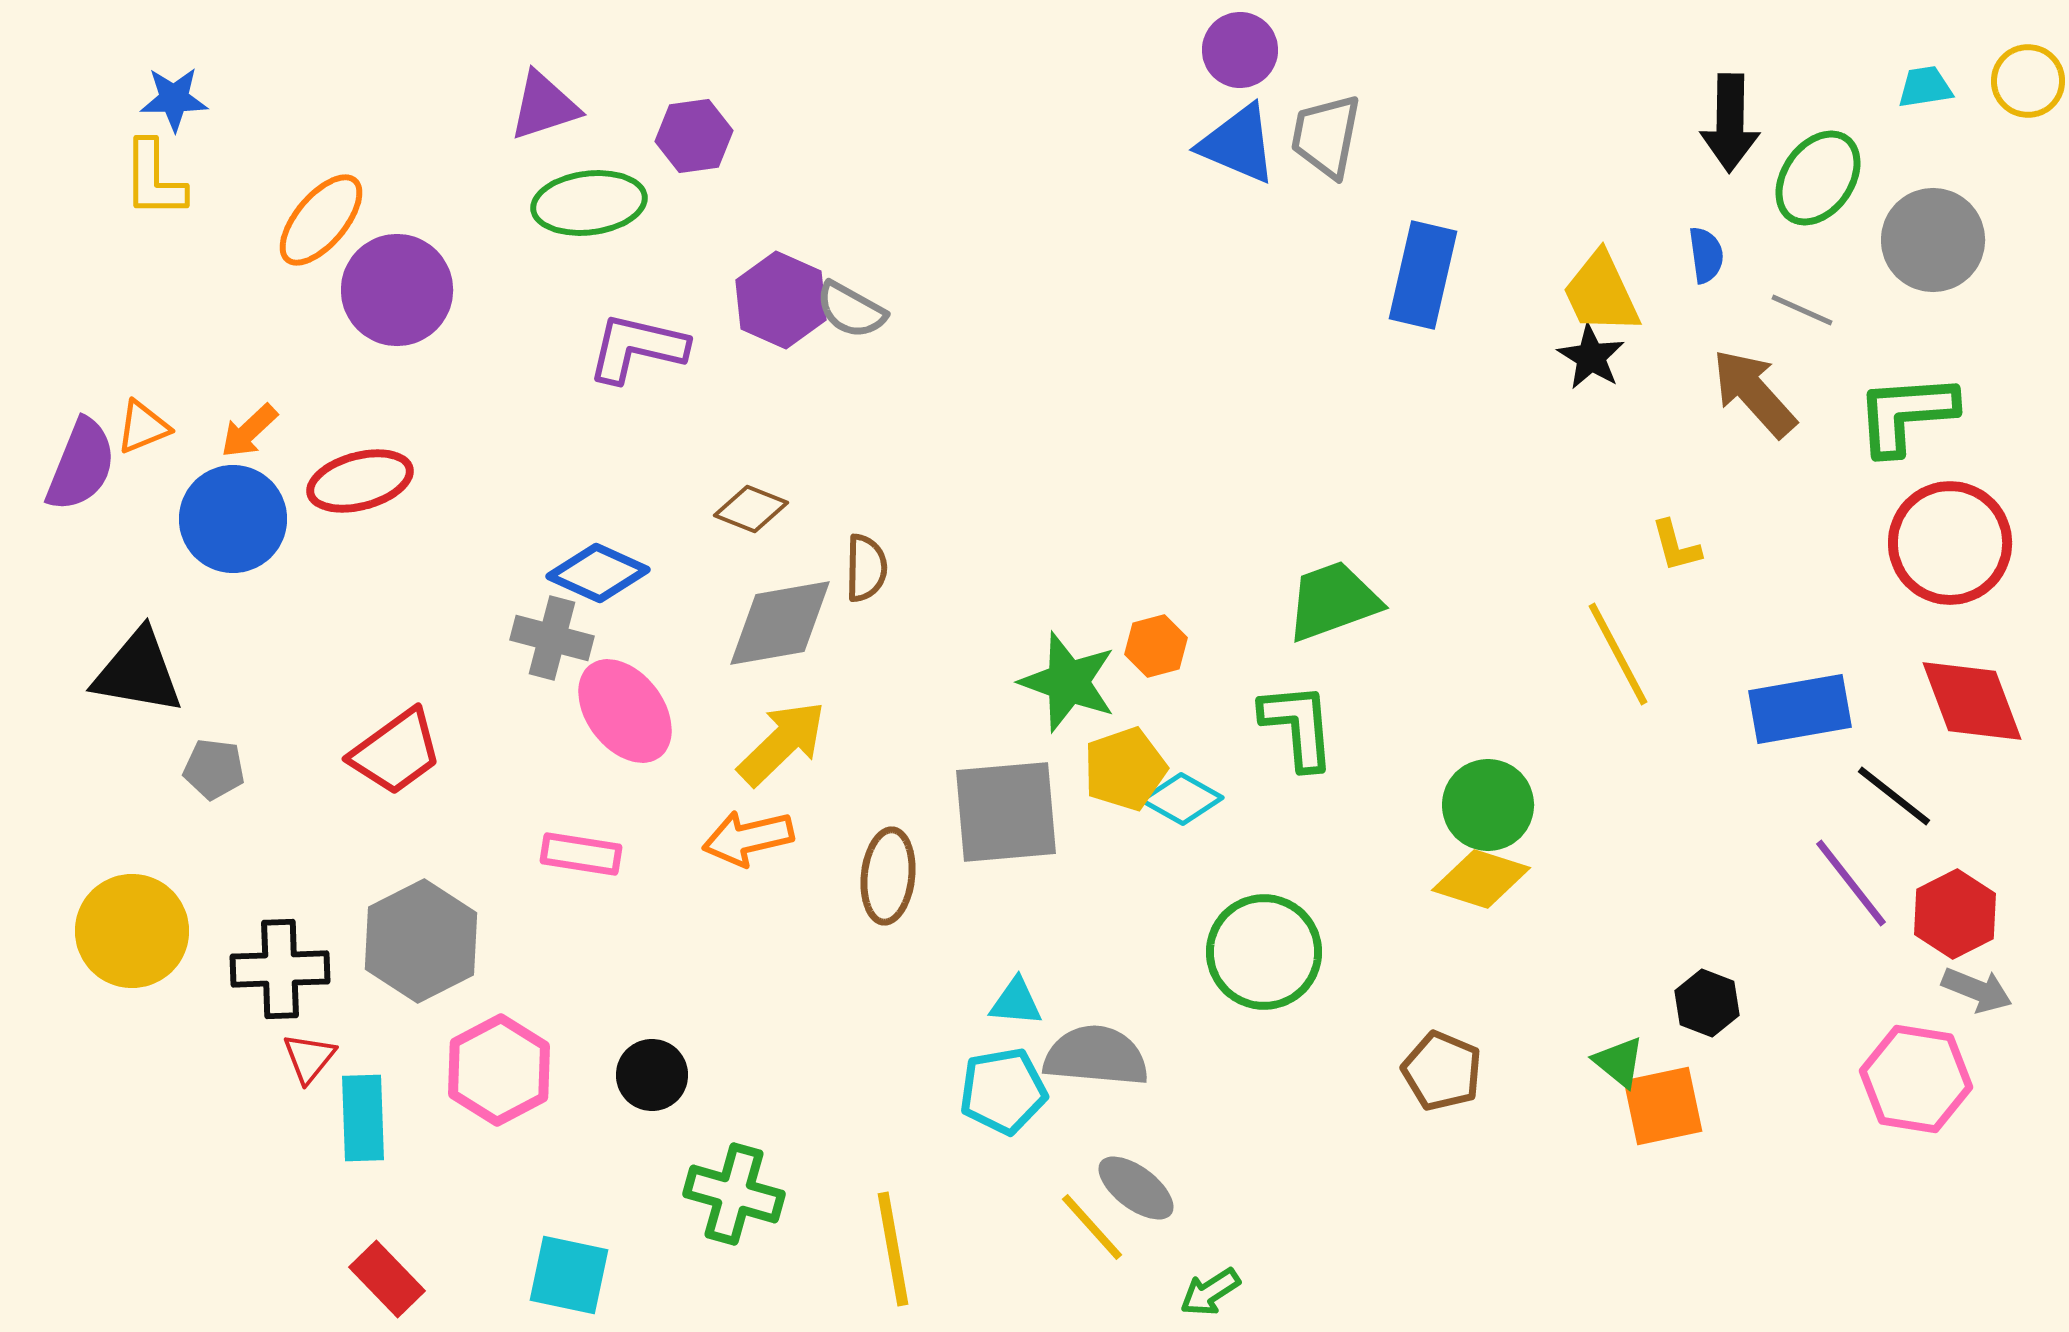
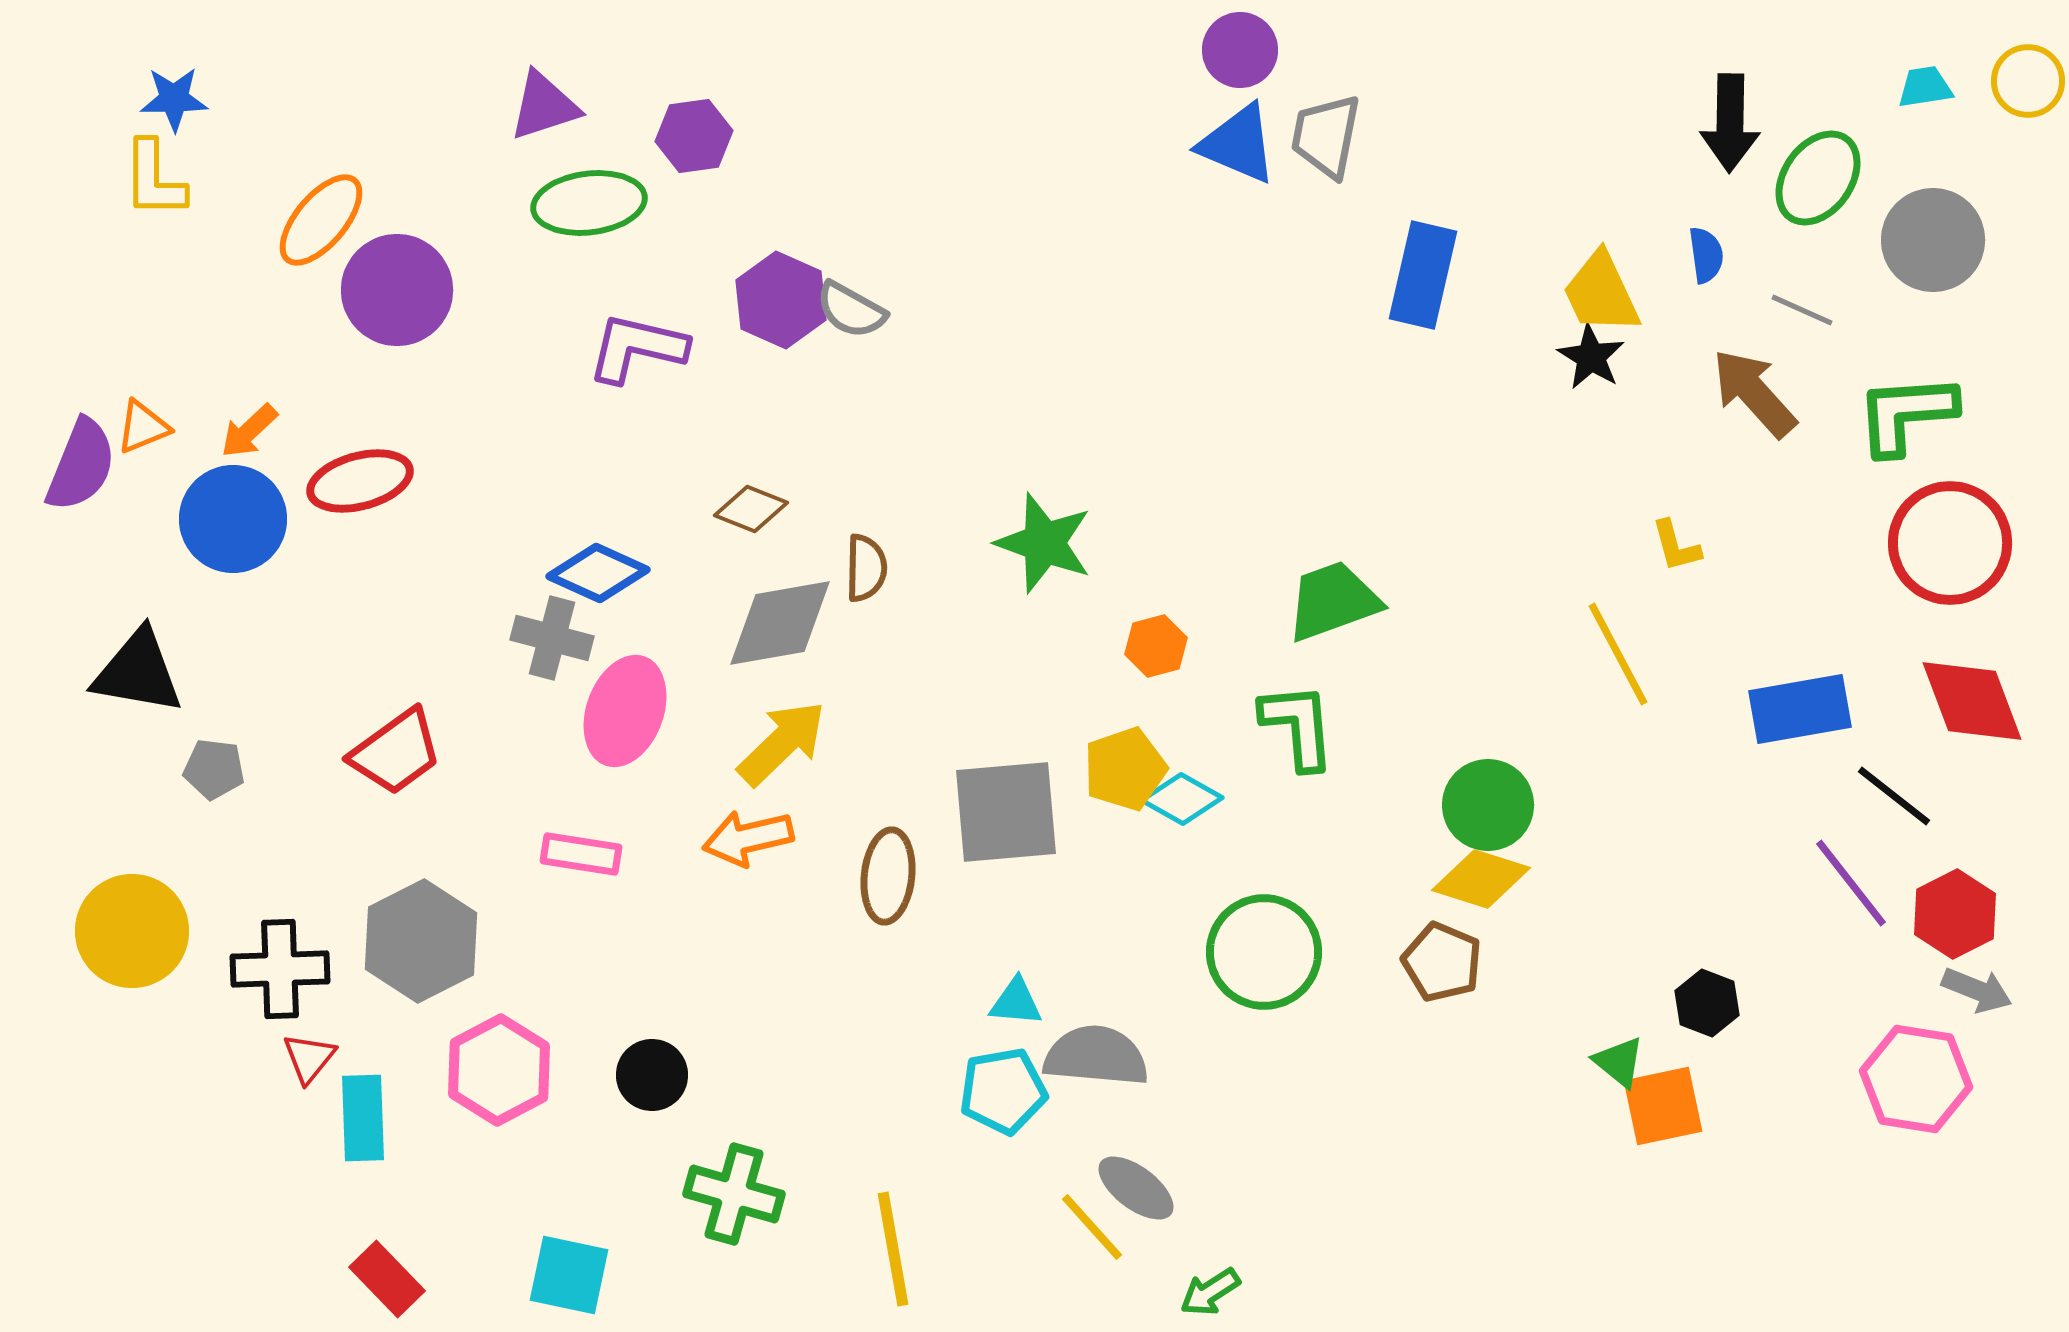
green star at (1068, 682): moved 24 px left, 139 px up
pink ellipse at (625, 711): rotated 57 degrees clockwise
brown pentagon at (1442, 1071): moved 109 px up
